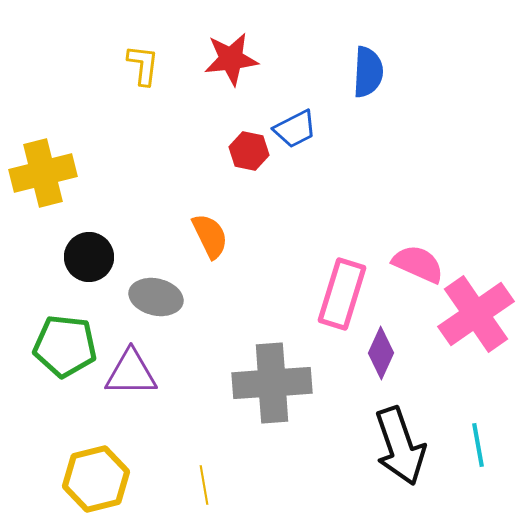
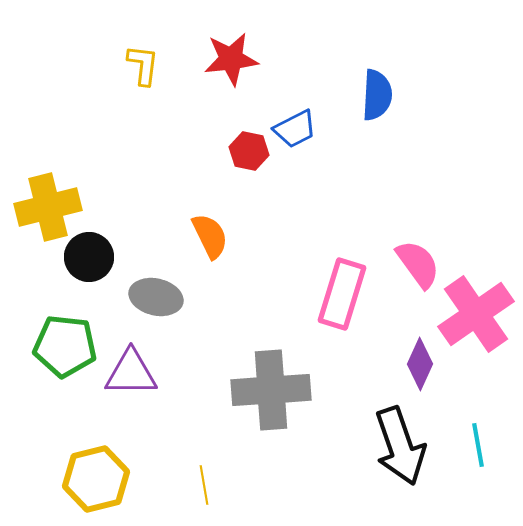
blue semicircle: moved 9 px right, 23 px down
yellow cross: moved 5 px right, 34 px down
pink semicircle: rotated 30 degrees clockwise
purple diamond: moved 39 px right, 11 px down
gray cross: moved 1 px left, 7 px down
